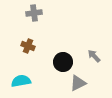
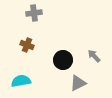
brown cross: moved 1 px left, 1 px up
black circle: moved 2 px up
